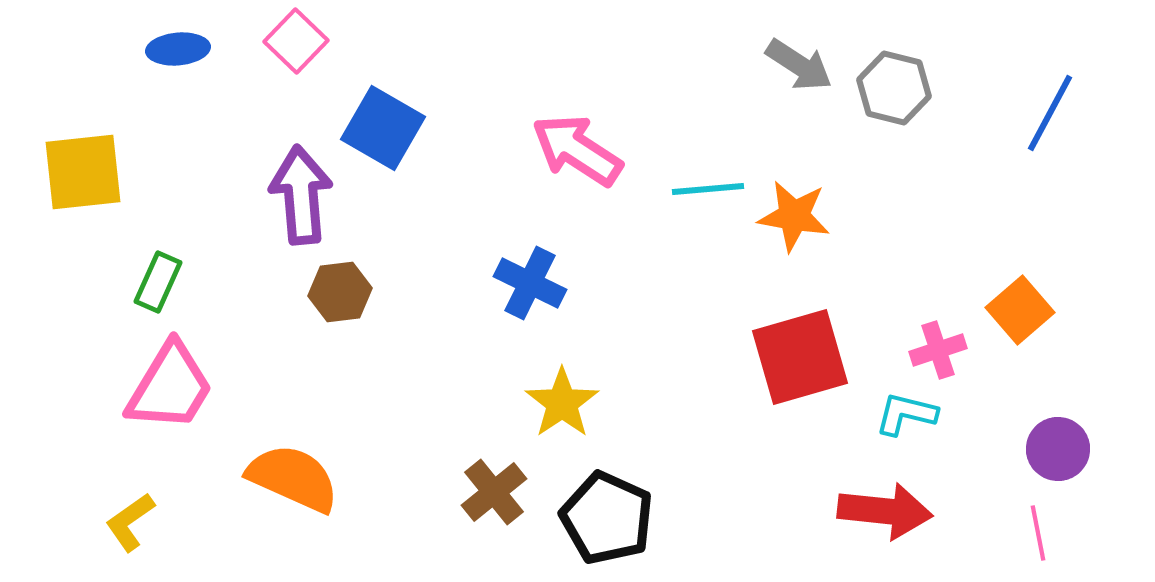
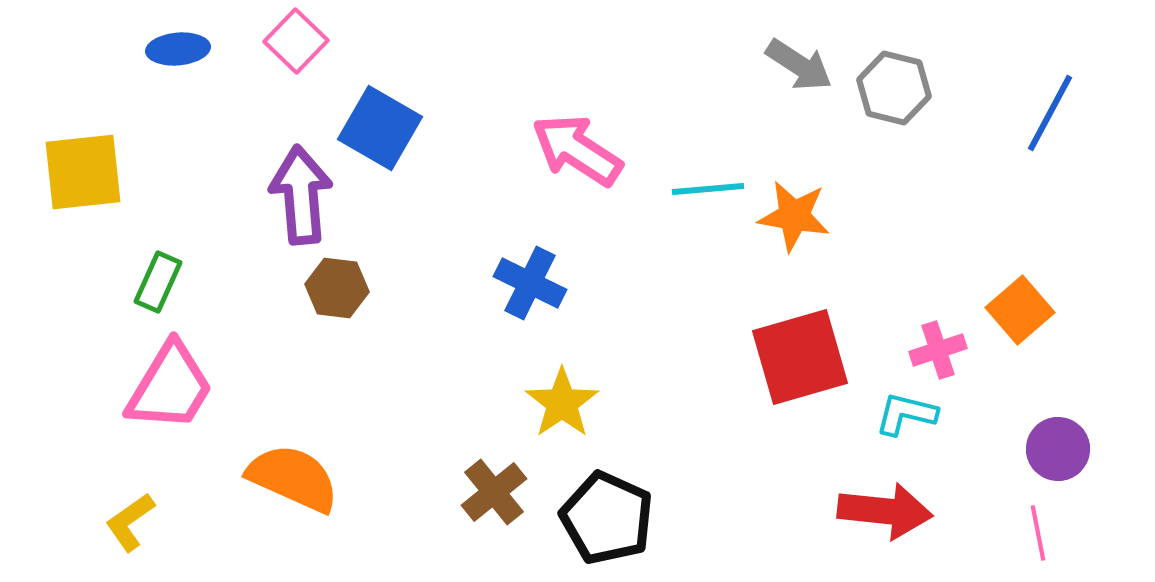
blue square: moved 3 px left
brown hexagon: moved 3 px left, 4 px up; rotated 14 degrees clockwise
